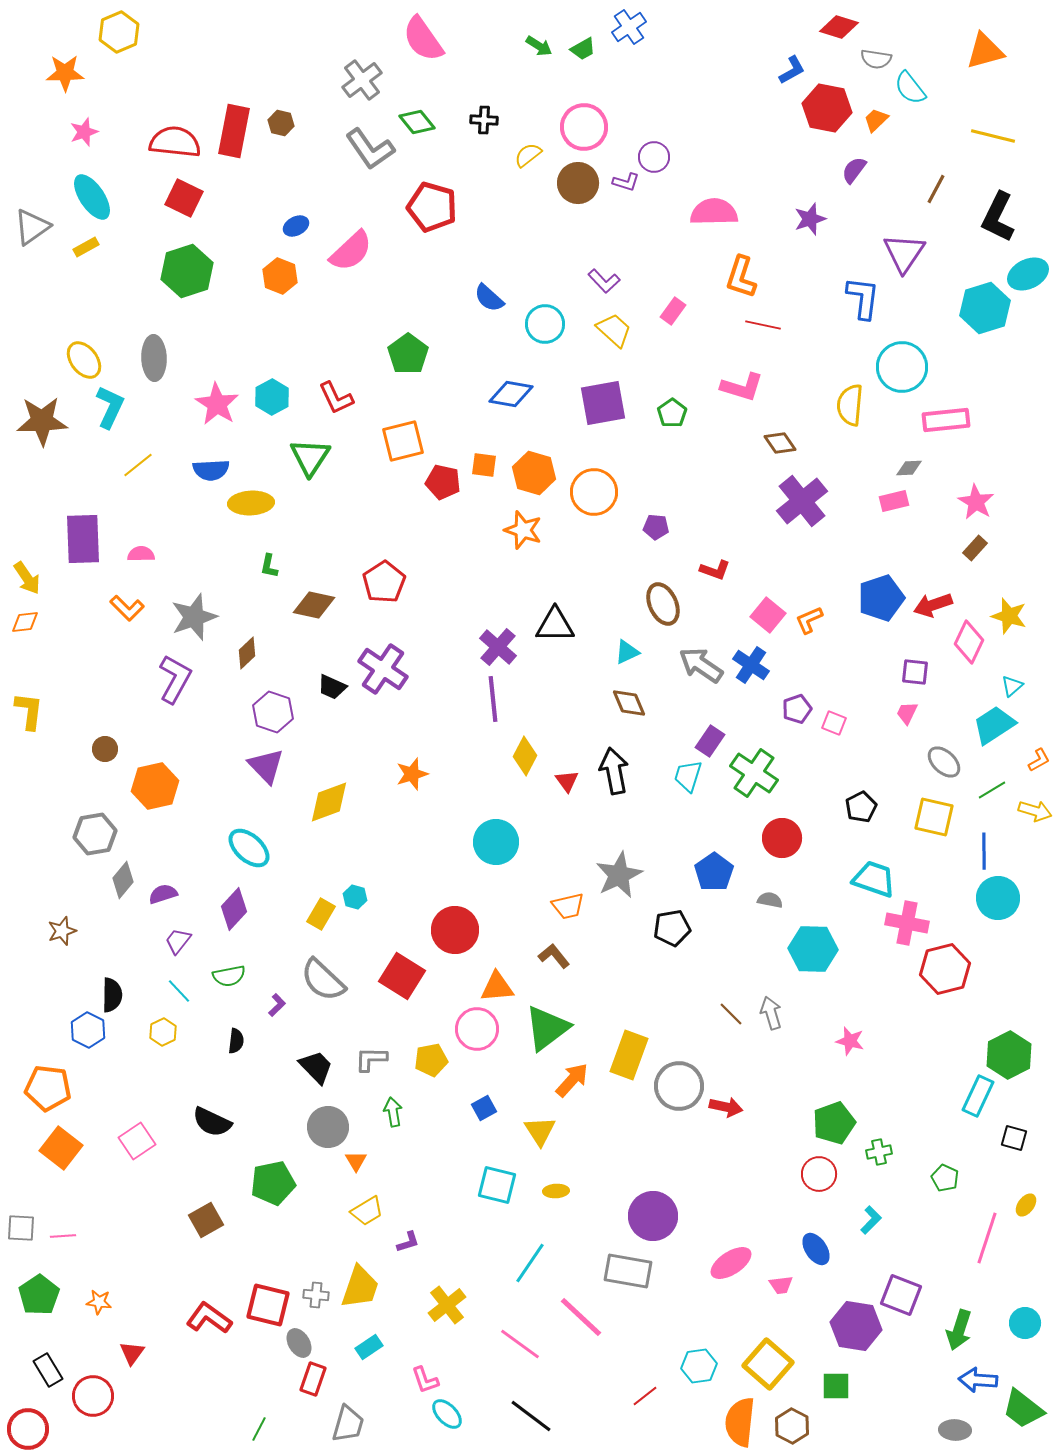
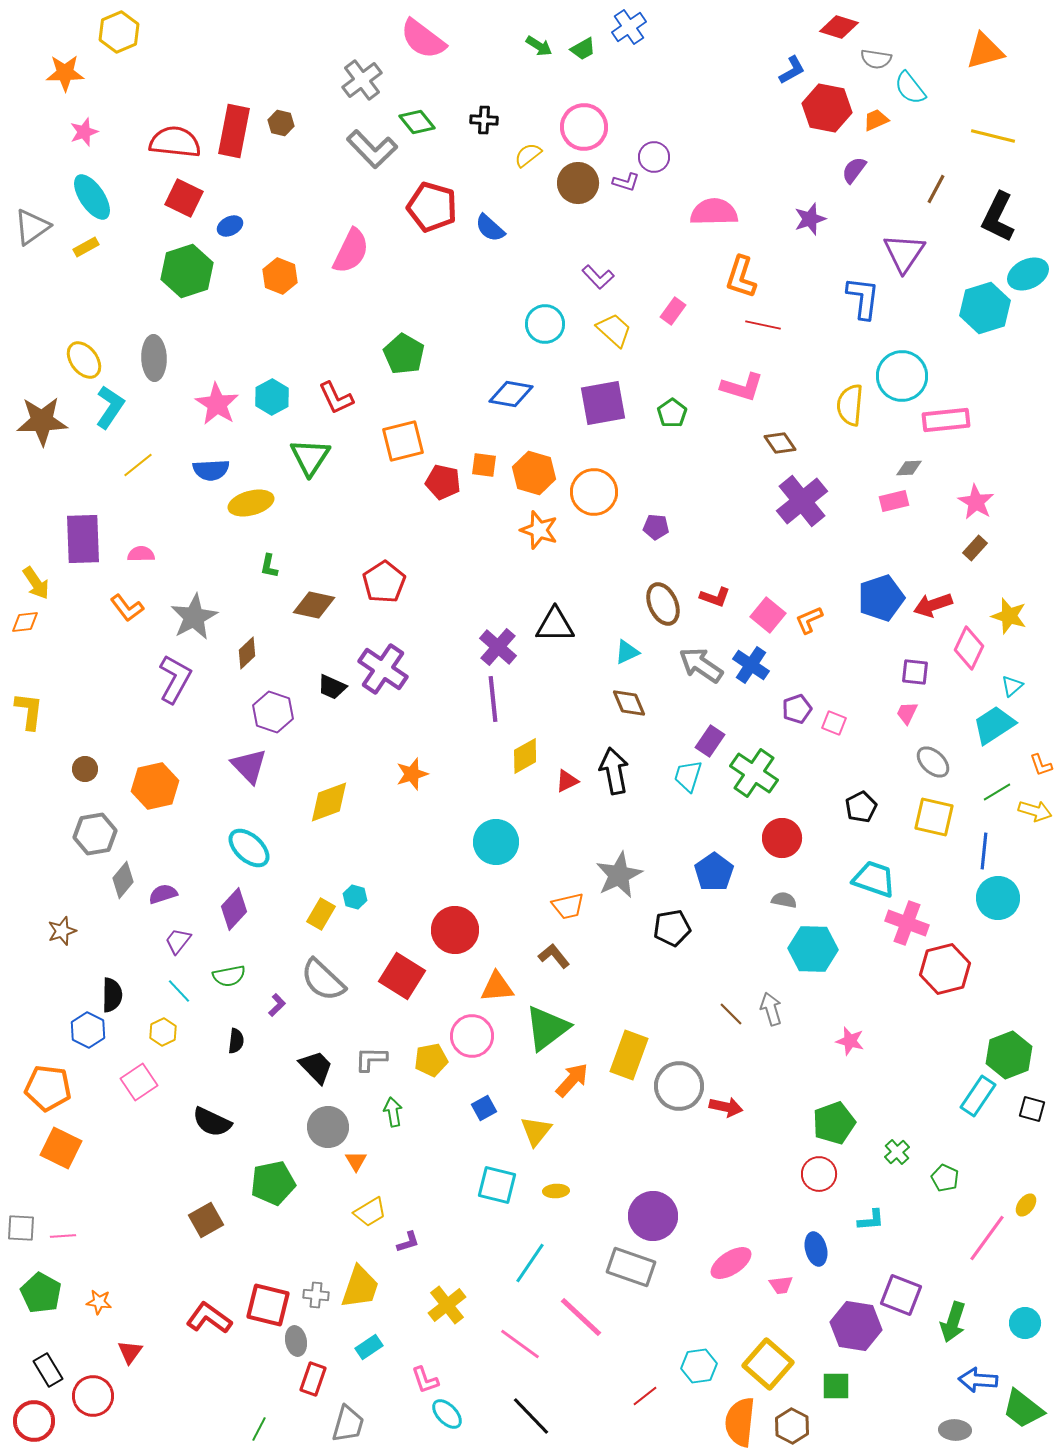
pink semicircle at (423, 39): rotated 18 degrees counterclockwise
orange trapezoid at (876, 120): rotated 20 degrees clockwise
gray L-shape at (370, 149): moved 2 px right; rotated 9 degrees counterclockwise
blue ellipse at (296, 226): moved 66 px left
pink semicircle at (351, 251): rotated 21 degrees counterclockwise
purple L-shape at (604, 281): moved 6 px left, 4 px up
blue semicircle at (489, 298): moved 1 px right, 70 px up
green pentagon at (408, 354): moved 4 px left; rotated 6 degrees counterclockwise
cyan circle at (902, 367): moved 9 px down
cyan L-shape at (110, 407): rotated 9 degrees clockwise
yellow ellipse at (251, 503): rotated 12 degrees counterclockwise
orange star at (523, 530): moved 16 px right
red L-shape at (715, 570): moved 27 px down
yellow arrow at (27, 578): moved 9 px right, 5 px down
orange L-shape at (127, 608): rotated 8 degrees clockwise
gray star at (194, 617): rotated 9 degrees counterclockwise
pink diamond at (969, 642): moved 6 px down
brown circle at (105, 749): moved 20 px left, 20 px down
yellow diamond at (525, 756): rotated 33 degrees clockwise
orange L-shape at (1039, 760): moved 2 px right, 5 px down; rotated 100 degrees clockwise
gray ellipse at (944, 762): moved 11 px left
purple triangle at (266, 766): moved 17 px left
red triangle at (567, 781): rotated 40 degrees clockwise
green line at (992, 790): moved 5 px right, 2 px down
blue line at (984, 851): rotated 6 degrees clockwise
gray semicircle at (770, 900): moved 14 px right
pink cross at (907, 923): rotated 9 degrees clockwise
gray arrow at (771, 1013): moved 4 px up
pink circle at (477, 1029): moved 5 px left, 7 px down
green hexagon at (1009, 1055): rotated 6 degrees clockwise
cyan rectangle at (978, 1096): rotated 9 degrees clockwise
yellow triangle at (540, 1131): moved 4 px left; rotated 12 degrees clockwise
black square at (1014, 1138): moved 18 px right, 29 px up
pink square at (137, 1141): moved 2 px right, 59 px up
orange square at (61, 1148): rotated 12 degrees counterclockwise
green cross at (879, 1152): moved 18 px right; rotated 30 degrees counterclockwise
yellow trapezoid at (367, 1211): moved 3 px right, 1 px down
cyan L-shape at (871, 1220): rotated 40 degrees clockwise
pink line at (987, 1238): rotated 18 degrees clockwise
blue ellipse at (816, 1249): rotated 20 degrees clockwise
gray rectangle at (628, 1271): moved 3 px right, 4 px up; rotated 9 degrees clockwise
green pentagon at (39, 1295): moved 2 px right, 2 px up; rotated 9 degrees counterclockwise
green arrow at (959, 1330): moved 6 px left, 8 px up
gray ellipse at (299, 1343): moved 3 px left, 2 px up; rotated 20 degrees clockwise
red triangle at (132, 1353): moved 2 px left, 1 px up
black line at (531, 1416): rotated 9 degrees clockwise
red circle at (28, 1429): moved 6 px right, 8 px up
